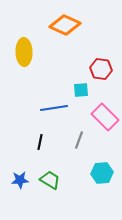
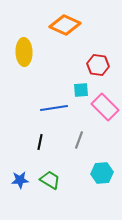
red hexagon: moved 3 px left, 4 px up
pink rectangle: moved 10 px up
